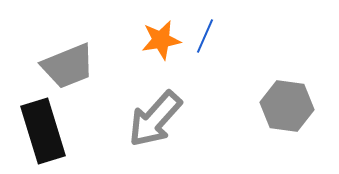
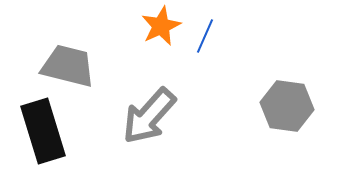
orange star: moved 14 px up; rotated 15 degrees counterclockwise
gray trapezoid: rotated 144 degrees counterclockwise
gray arrow: moved 6 px left, 3 px up
